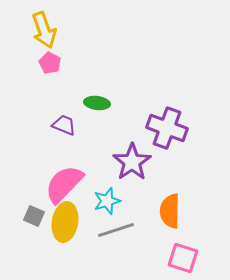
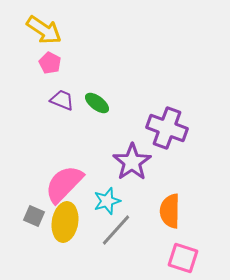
yellow arrow: rotated 36 degrees counterclockwise
green ellipse: rotated 30 degrees clockwise
purple trapezoid: moved 2 px left, 25 px up
gray line: rotated 30 degrees counterclockwise
